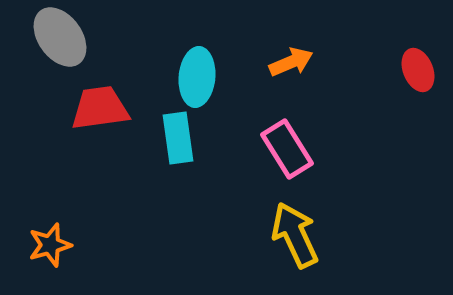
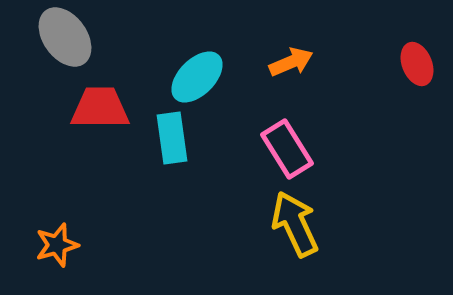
gray ellipse: moved 5 px right
red ellipse: moved 1 px left, 6 px up
cyan ellipse: rotated 40 degrees clockwise
red trapezoid: rotated 8 degrees clockwise
cyan rectangle: moved 6 px left
yellow arrow: moved 11 px up
orange star: moved 7 px right
